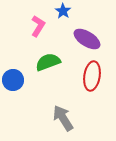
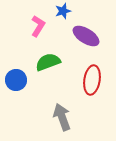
blue star: rotated 21 degrees clockwise
purple ellipse: moved 1 px left, 3 px up
red ellipse: moved 4 px down
blue circle: moved 3 px right
gray arrow: moved 1 px left, 1 px up; rotated 12 degrees clockwise
